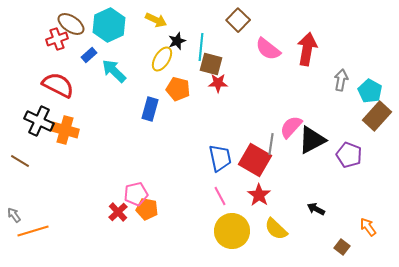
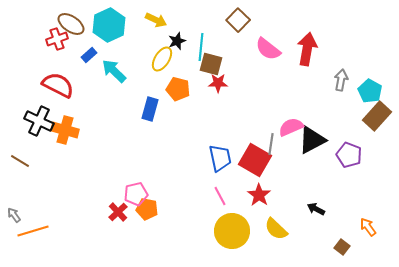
pink semicircle at (291, 127): rotated 25 degrees clockwise
